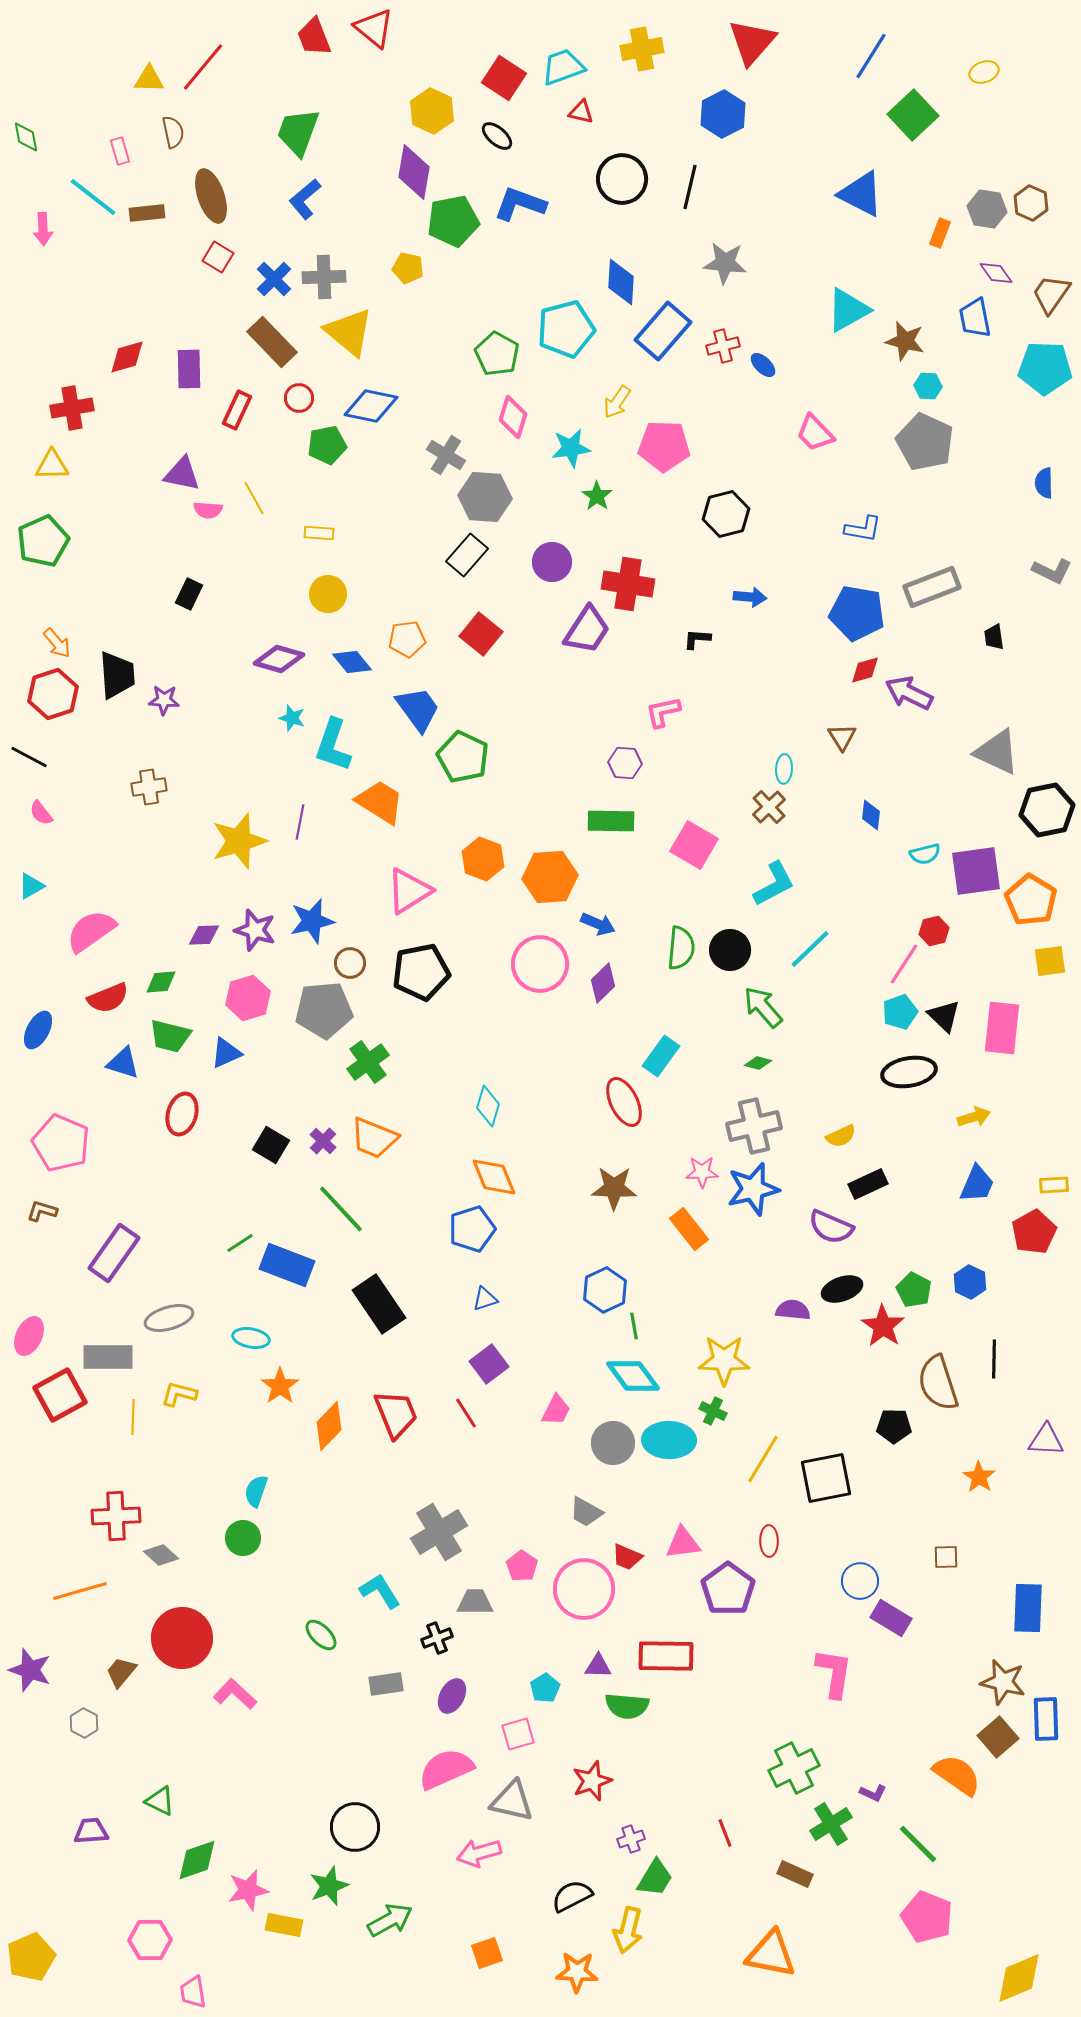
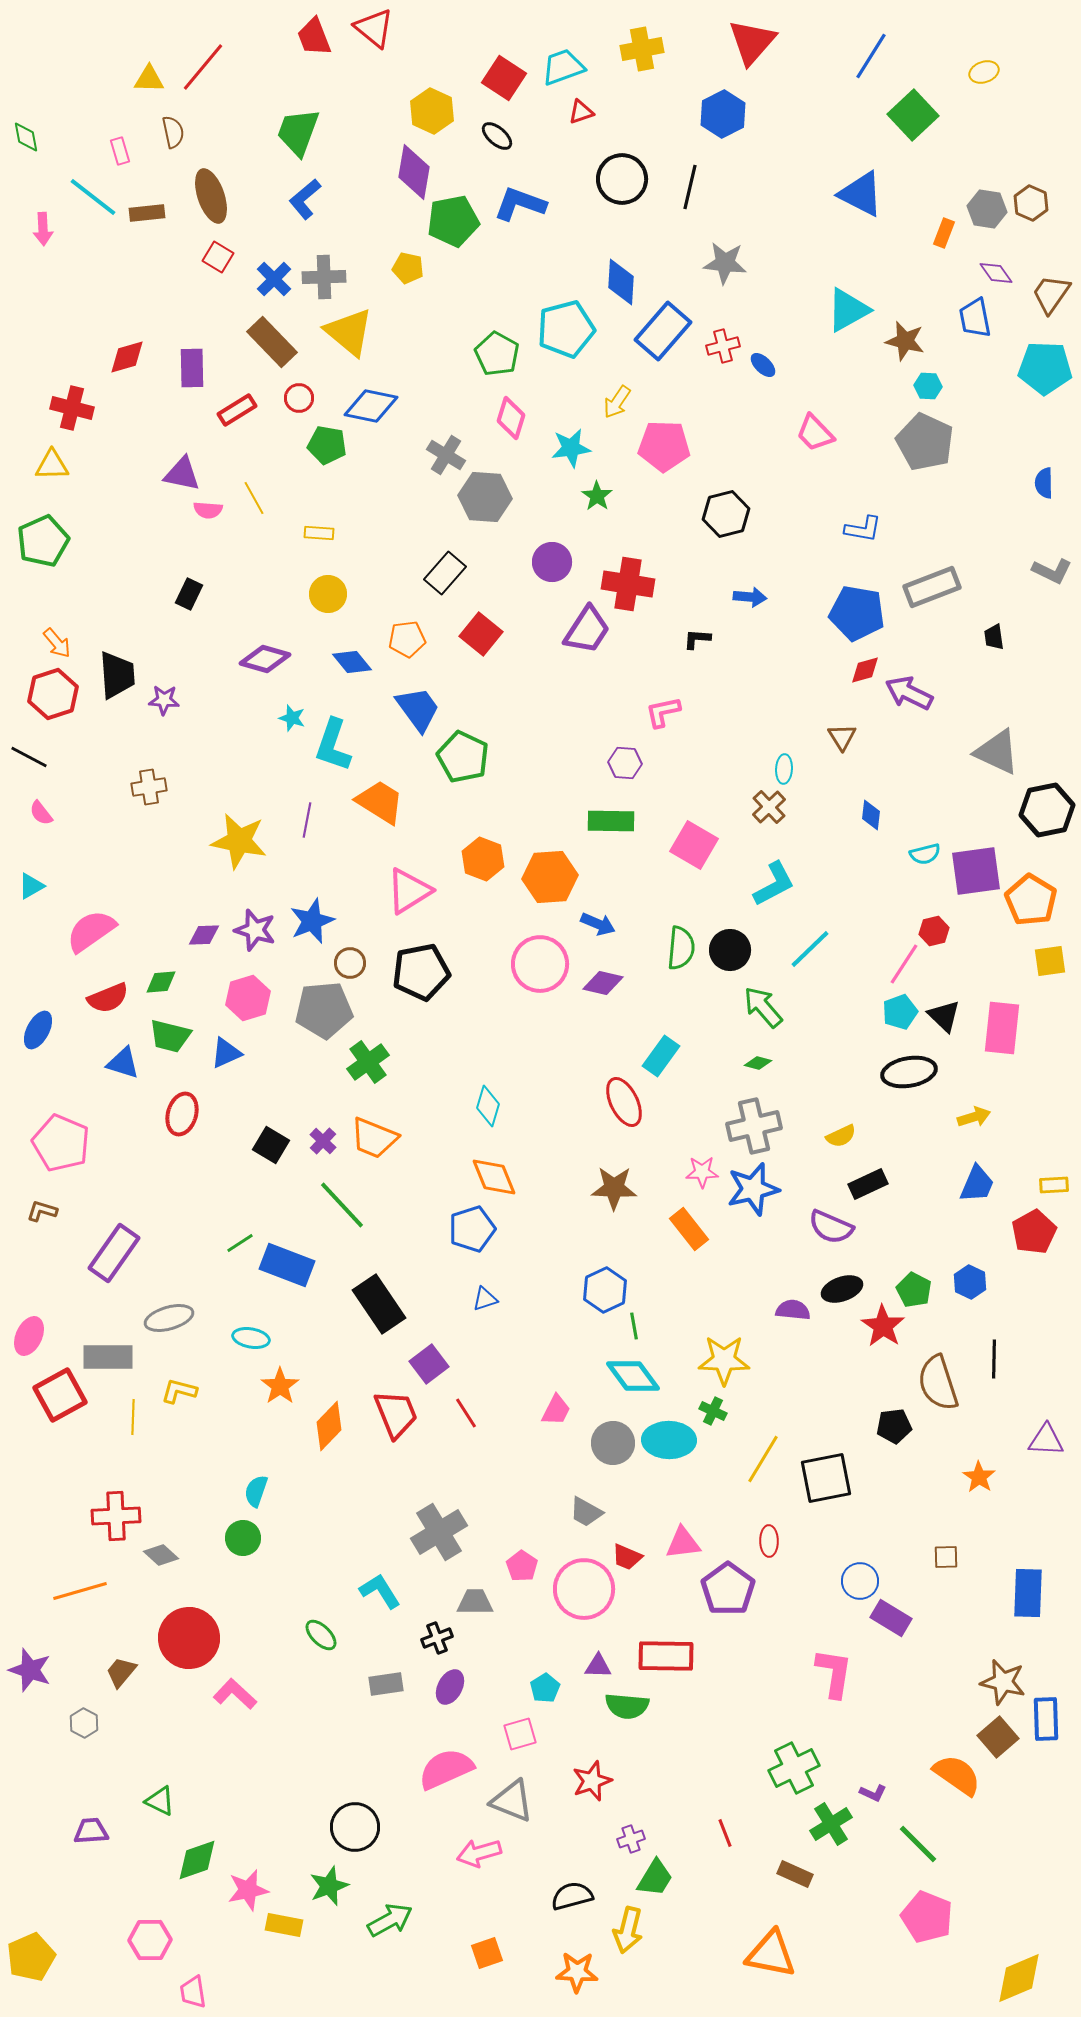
red triangle at (581, 112): rotated 32 degrees counterclockwise
orange rectangle at (940, 233): moved 4 px right
purple rectangle at (189, 369): moved 3 px right, 1 px up
red cross at (72, 408): rotated 24 degrees clockwise
red rectangle at (237, 410): rotated 33 degrees clockwise
pink diamond at (513, 417): moved 2 px left, 1 px down
green pentagon at (327, 445): rotated 21 degrees clockwise
black rectangle at (467, 555): moved 22 px left, 18 px down
purple diamond at (279, 659): moved 14 px left
purple line at (300, 822): moved 7 px right, 2 px up
yellow star at (239, 841): rotated 28 degrees clockwise
blue star at (312, 921): rotated 9 degrees counterclockwise
purple diamond at (603, 983): rotated 57 degrees clockwise
green line at (341, 1209): moved 1 px right, 4 px up
purple square at (489, 1364): moved 60 px left
yellow L-shape at (179, 1394): moved 3 px up
black pentagon at (894, 1426): rotated 8 degrees counterclockwise
blue rectangle at (1028, 1608): moved 15 px up
red circle at (182, 1638): moved 7 px right
purple ellipse at (452, 1696): moved 2 px left, 9 px up
pink square at (518, 1734): moved 2 px right
gray triangle at (512, 1801): rotated 9 degrees clockwise
black semicircle at (572, 1896): rotated 12 degrees clockwise
